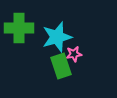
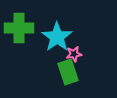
cyan star: rotated 20 degrees counterclockwise
green rectangle: moved 7 px right, 6 px down
